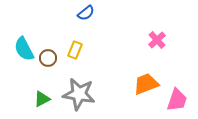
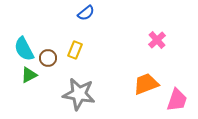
green triangle: moved 13 px left, 24 px up
